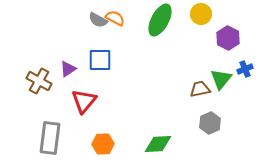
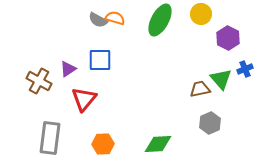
orange semicircle: rotated 12 degrees counterclockwise
green triangle: rotated 20 degrees counterclockwise
red triangle: moved 2 px up
